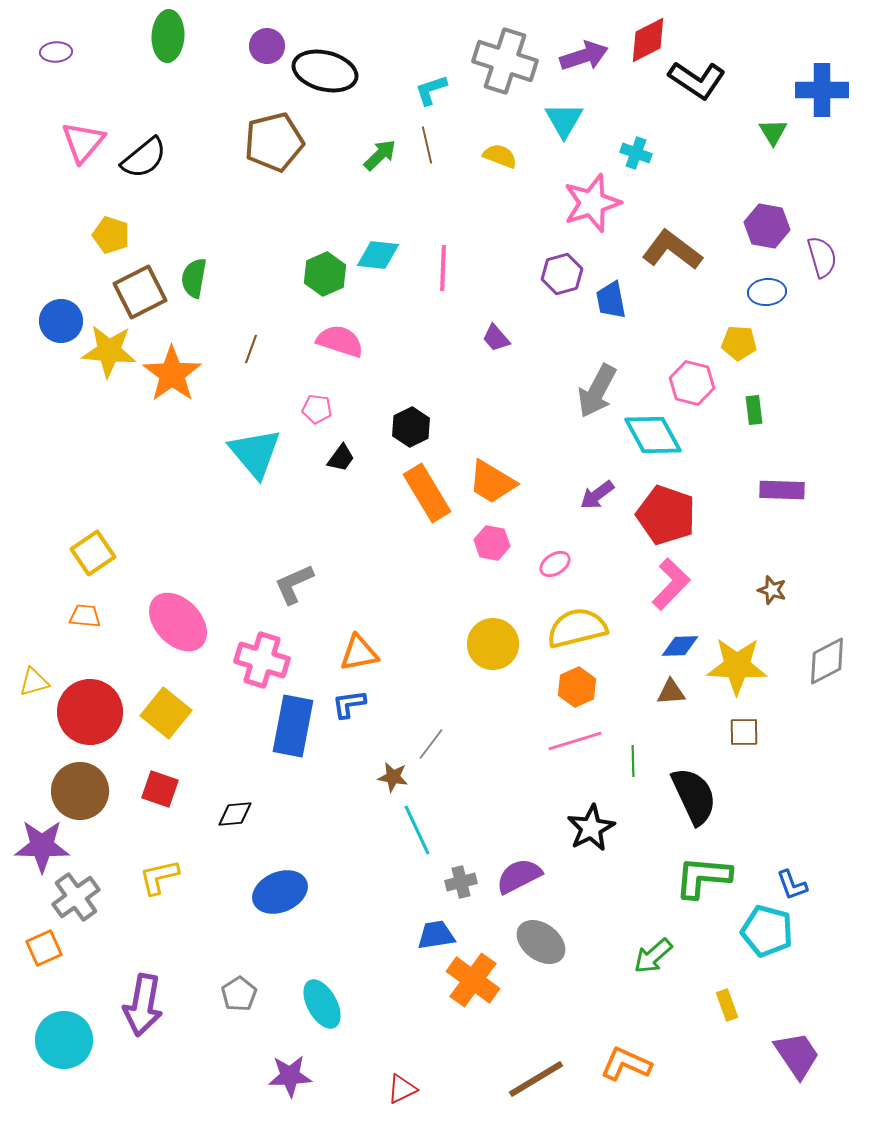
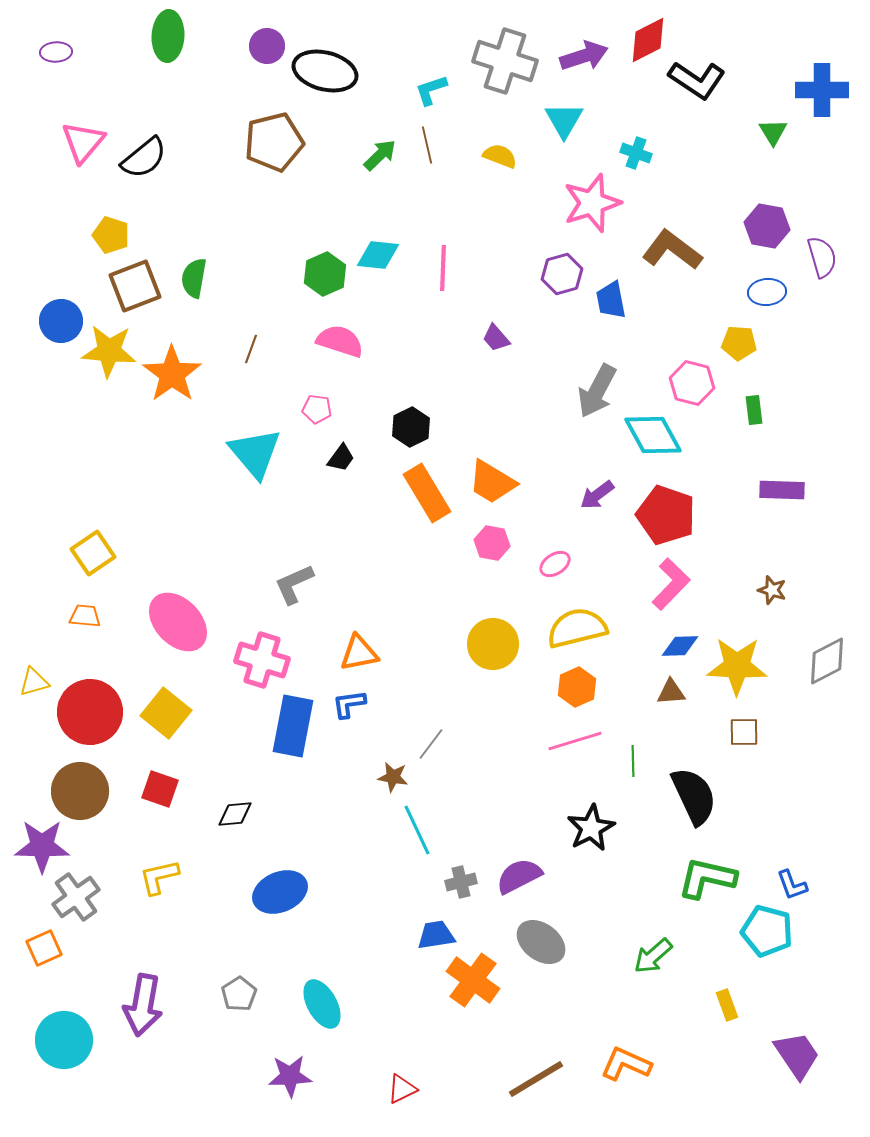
brown square at (140, 292): moved 5 px left, 6 px up; rotated 6 degrees clockwise
green L-shape at (703, 877): moved 4 px right, 1 px down; rotated 8 degrees clockwise
